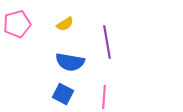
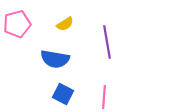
blue semicircle: moved 15 px left, 3 px up
